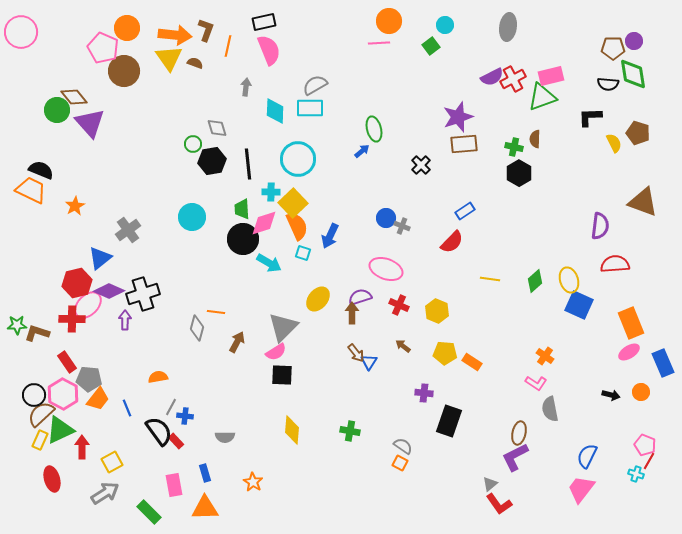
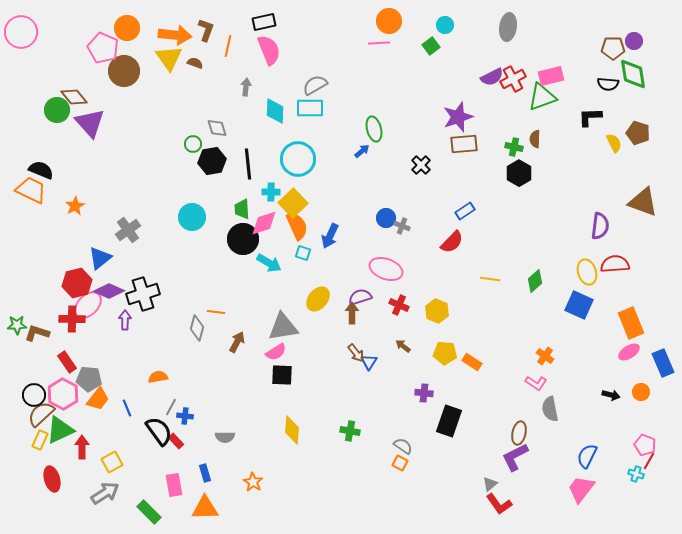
yellow ellipse at (569, 280): moved 18 px right, 8 px up
gray triangle at (283, 327): rotated 36 degrees clockwise
